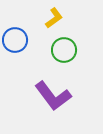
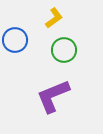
purple L-shape: rotated 105 degrees clockwise
